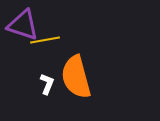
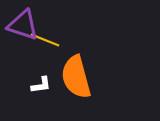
yellow line: rotated 32 degrees clockwise
white L-shape: moved 6 px left, 1 px down; rotated 60 degrees clockwise
